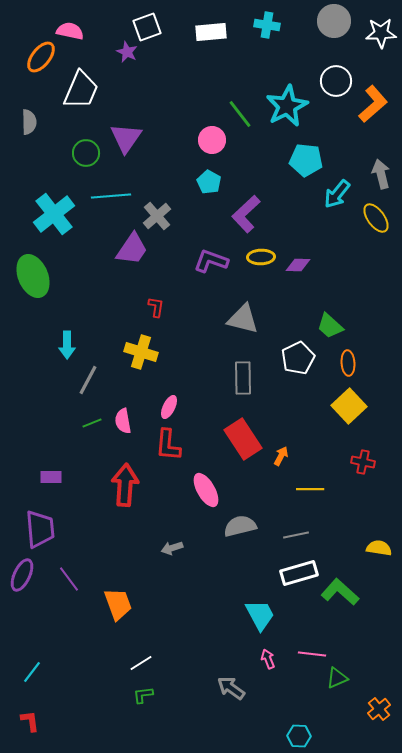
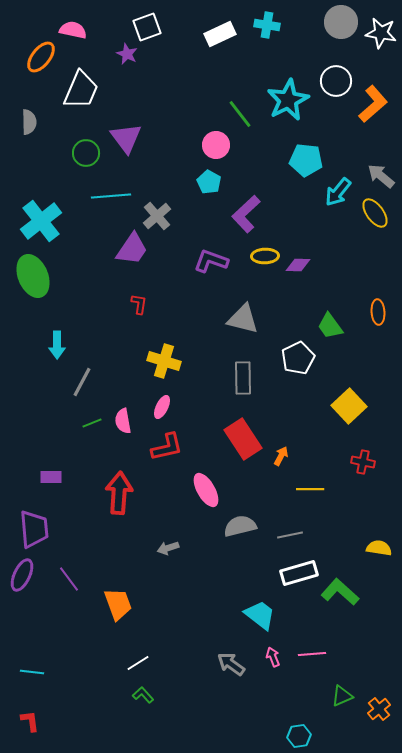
gray circle at (334, 21): moved 7 px right, 1 px down
pink semicircle at (70, 31): moved 3 px right, 1 px up
white rectangle at (211, 32): moved 9 px right, 2 px down; rotated 20 degrees counterclockwise
white star at (381, 33): rotated 12 degrees clockwise
purple star at (127, 52): moved 2 px down
cyan star at (287, 106): moved 1 px right, 6 px up
purple triangle at (126, 138): rotated 12 degrees counterclockwise
pink circle at (212, 140): moved 4 px right, 5 px down
gray arrow at (381, 174): moved 2 px down; rotated 36 degrees counterclockwise
cyan arrow at (337, 194): moved 1 px right, 2 px up
cyan cross at (54, 214): moved 13 px left, 7 px down
yellow ellipse at (376, 218): moved 1 px left, 5 px up
yellow ellipse at (261, 257): moved 4 px right, 1 px up
red L-shape at (156, 307): moved 17 px left, 3 px up
green trapezoid at (330, 326): rotated 12 degrees clockwise
cyan arrow at (67, 345): moved 10 px left
yellow cross at (141, 352): moved 23 px right, 9 px down
orange ellipse at (348, 363): moved 30 px right, 51 px up
gray line at (88, 380): moved 6 px left, 2 px down
pink ellipse at (169, 407): moved 7 px left
red L-shape at (168, 445): moved 1 px left, 2 px down; rotated 108 degrees counterclockwise
red arrow at (125, 485): moved 6 px left, 8 px down
purple trapezoid at (40, 529): moved 6 px left
gray line at (296, 535): moved 6 px left
gray arrow at (172, 548): moved 4 px left
cyan trapezoid at (260, 615): rotated 24 degrees counterclockwise
pink line at (312, 654): rotated 12 degrees counterclockwise
pink arrow at (268, 659): moved 5 px right, 2 px up
white line at (141, 663): moved 3 px left
cyan line at (32, 672): rotated 60 degrees clockwise
green triangle at (337, 678): moved 5 px right, 18 px down
gray arrow at (231, 688): moved 24 px up
green L-shape at (143, 695): rotated 55 degrees clockwise
cyan hexagon at (299, 736): rotated 10 degrees counterclockwise
